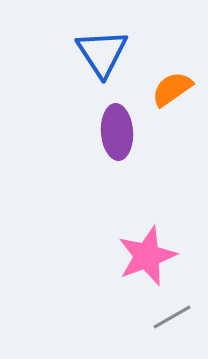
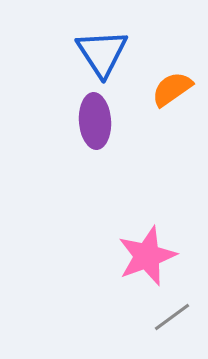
purple ellipse: moved 22 px left, 11 px up
gray line: rotated 6 degrees counterclockwise
